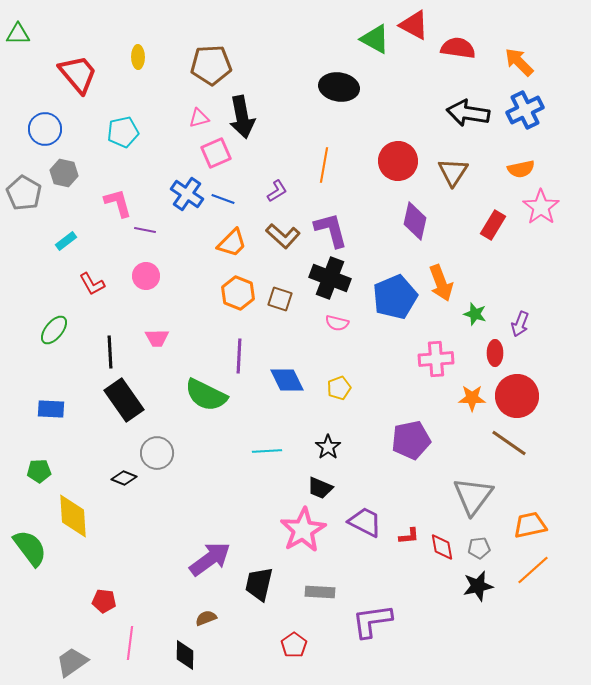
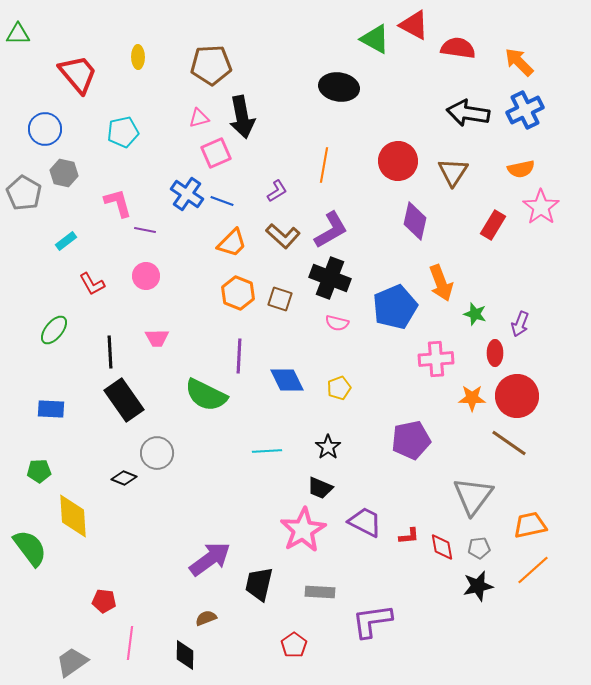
blue line at (223, 199): moved 1 px left, 2 px down
purple L-shape at (331, 230): rotated 75 degrees clockwise
blue pentagon at (395, 297): moved 10 px down
